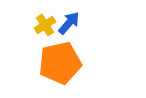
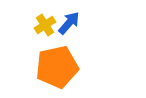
orange pentagon: moved 3 px left, 4 px down
